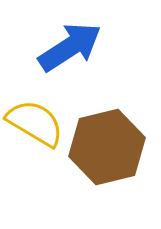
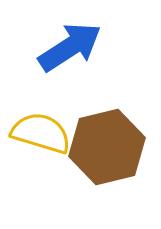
yellow semicircle: moved 6 px right, 10 px down; rotated 14 degrees counterclockwise
